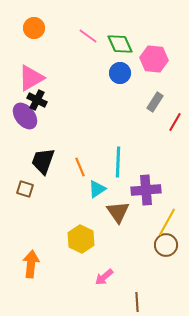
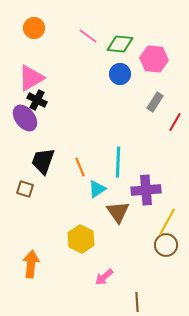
green diamond: rotated 60 degrees counterclockwise
blue circle: moved 1 px down
purple ellipse: moved 2 px down
